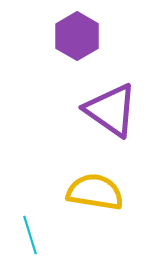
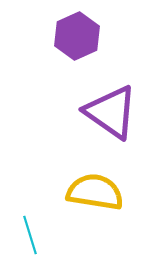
purple hexagon: rotated 6 degrees clockwise
purple triangle: moved 2 px down
